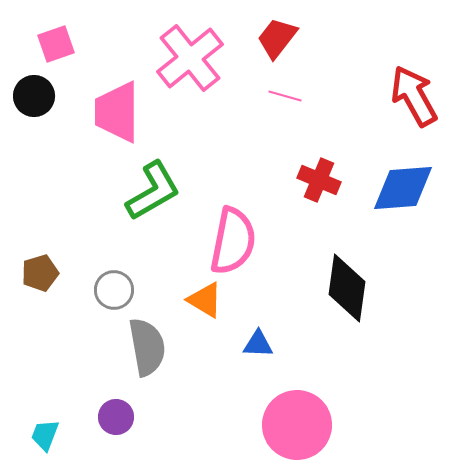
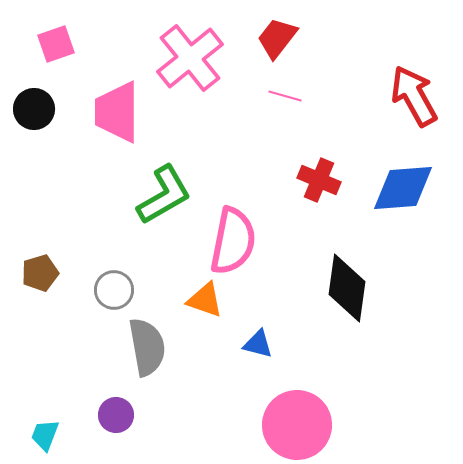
black circle: moved 13 px down
green L-shape: moved 11 px right, 4 px down
orange triangle: rotated 12 degrees counterclockwise
blue triangle: rotated 12 degrees clockwise
purple circle: moved 2 px up
